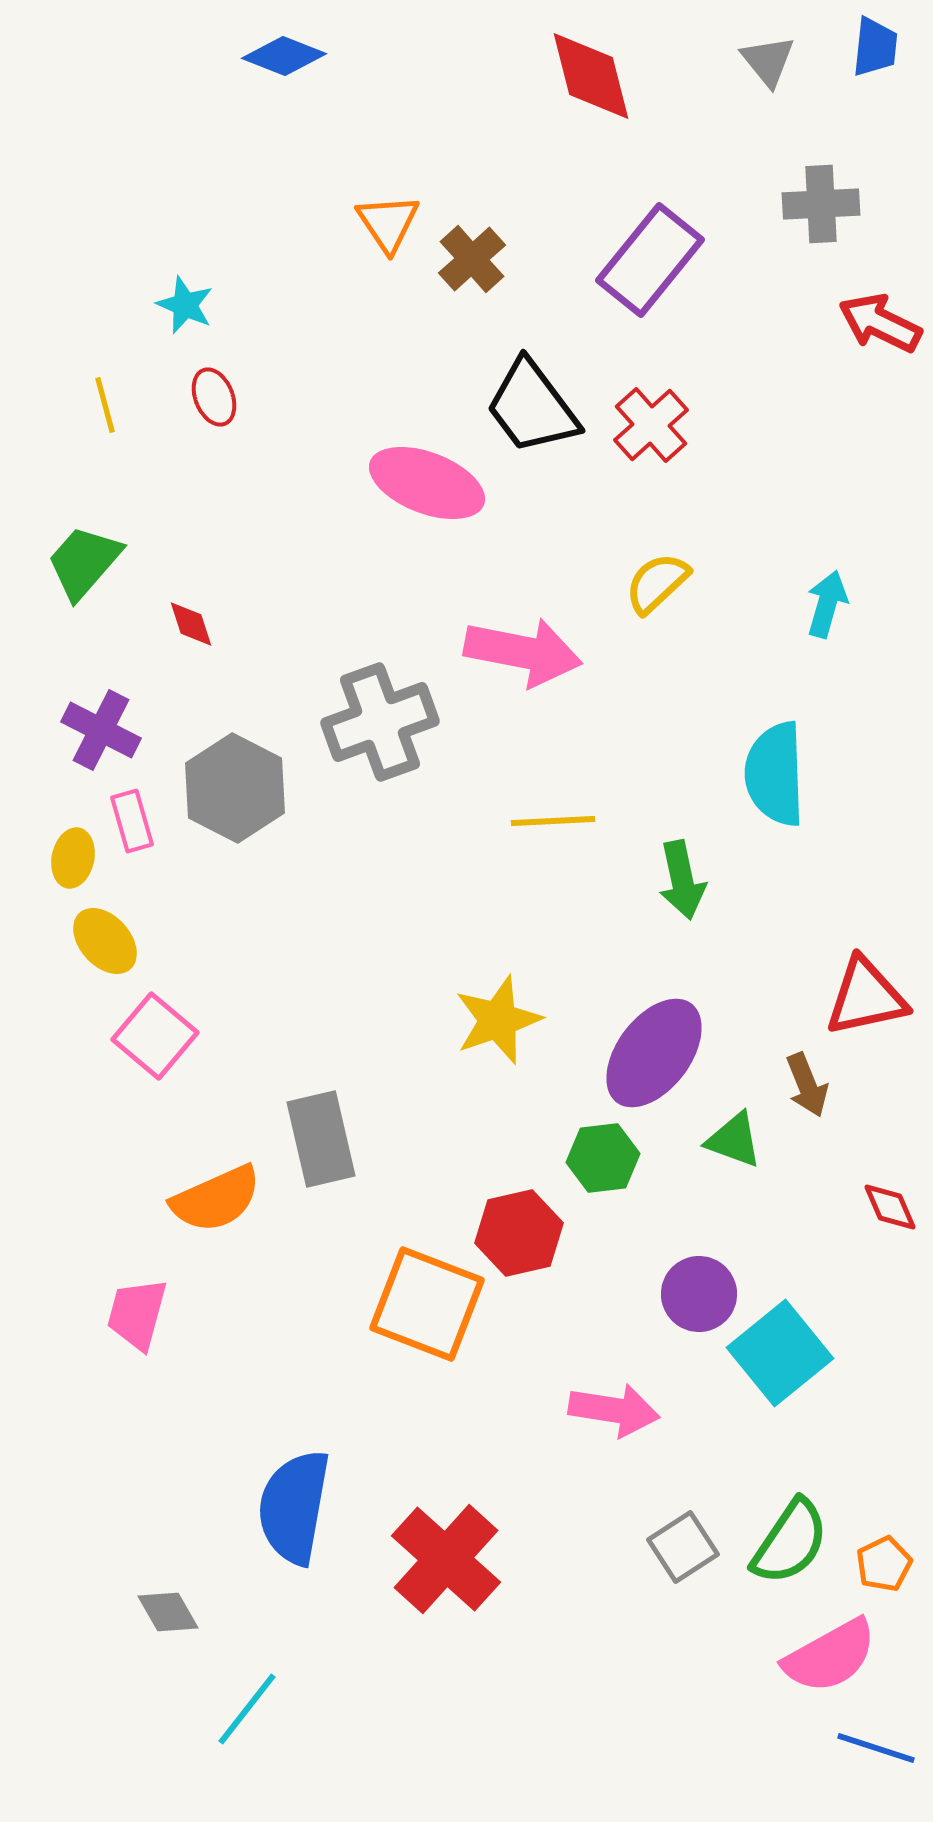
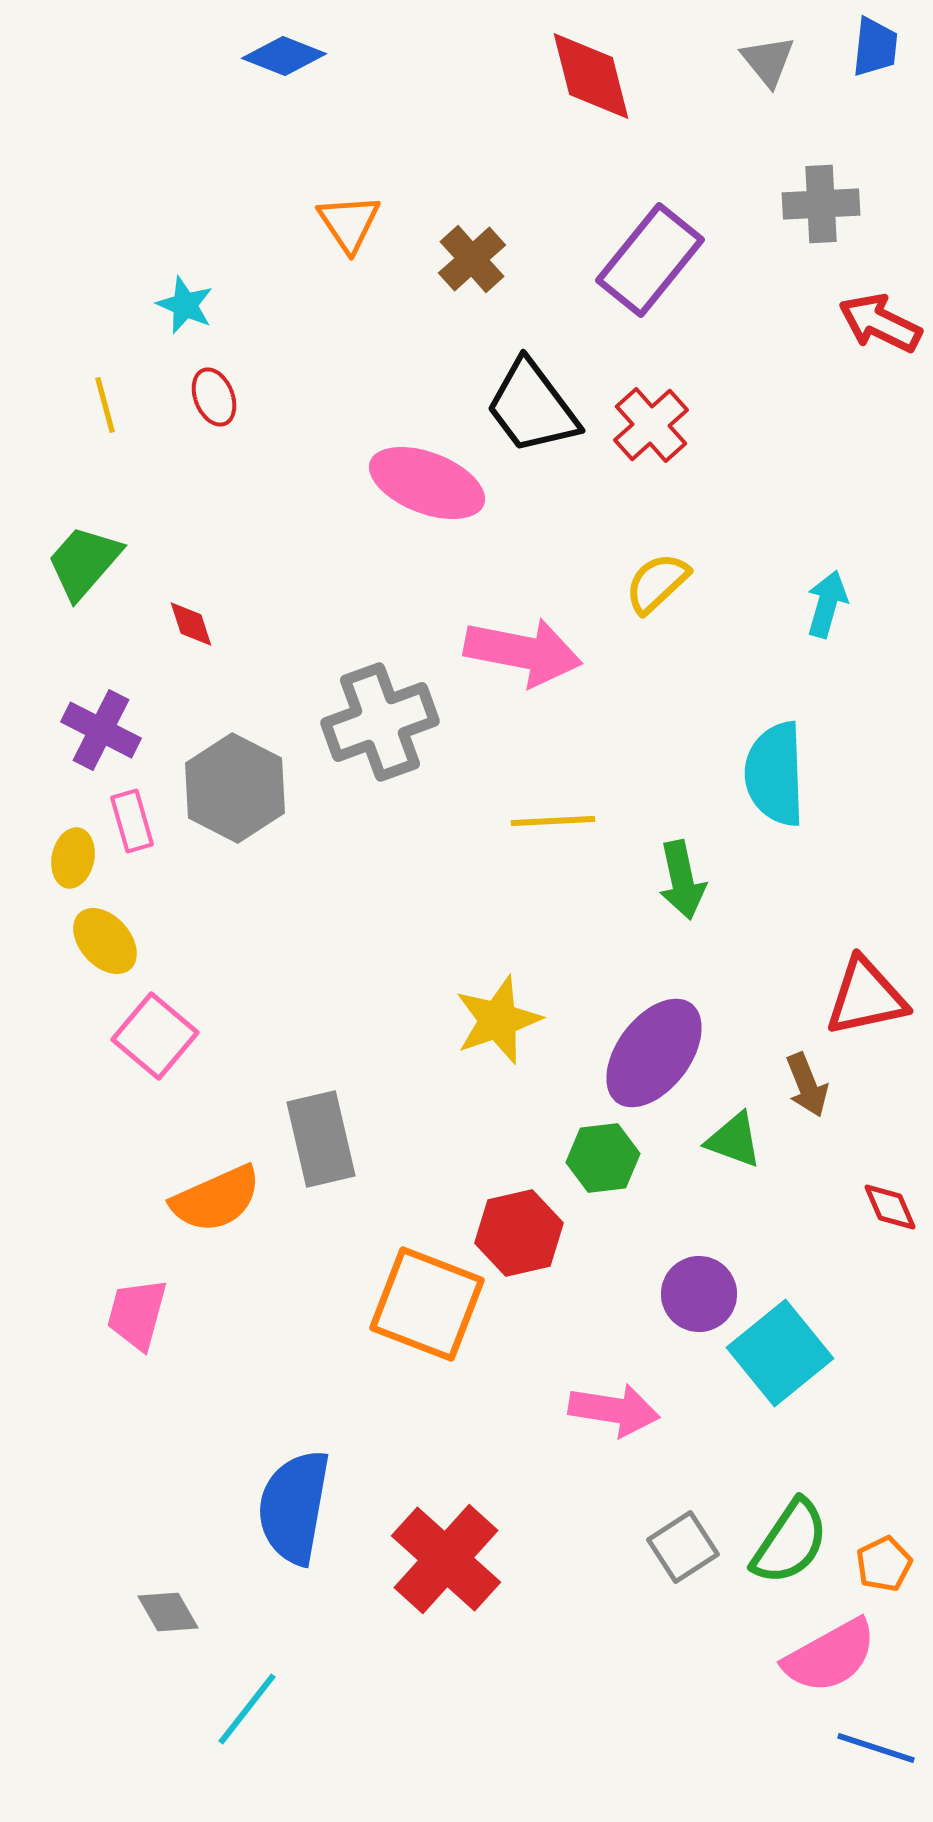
orange triangle at (388, 223): moved 39 px left
